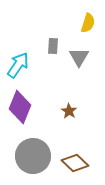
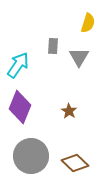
gray circle: moved 2 px left
